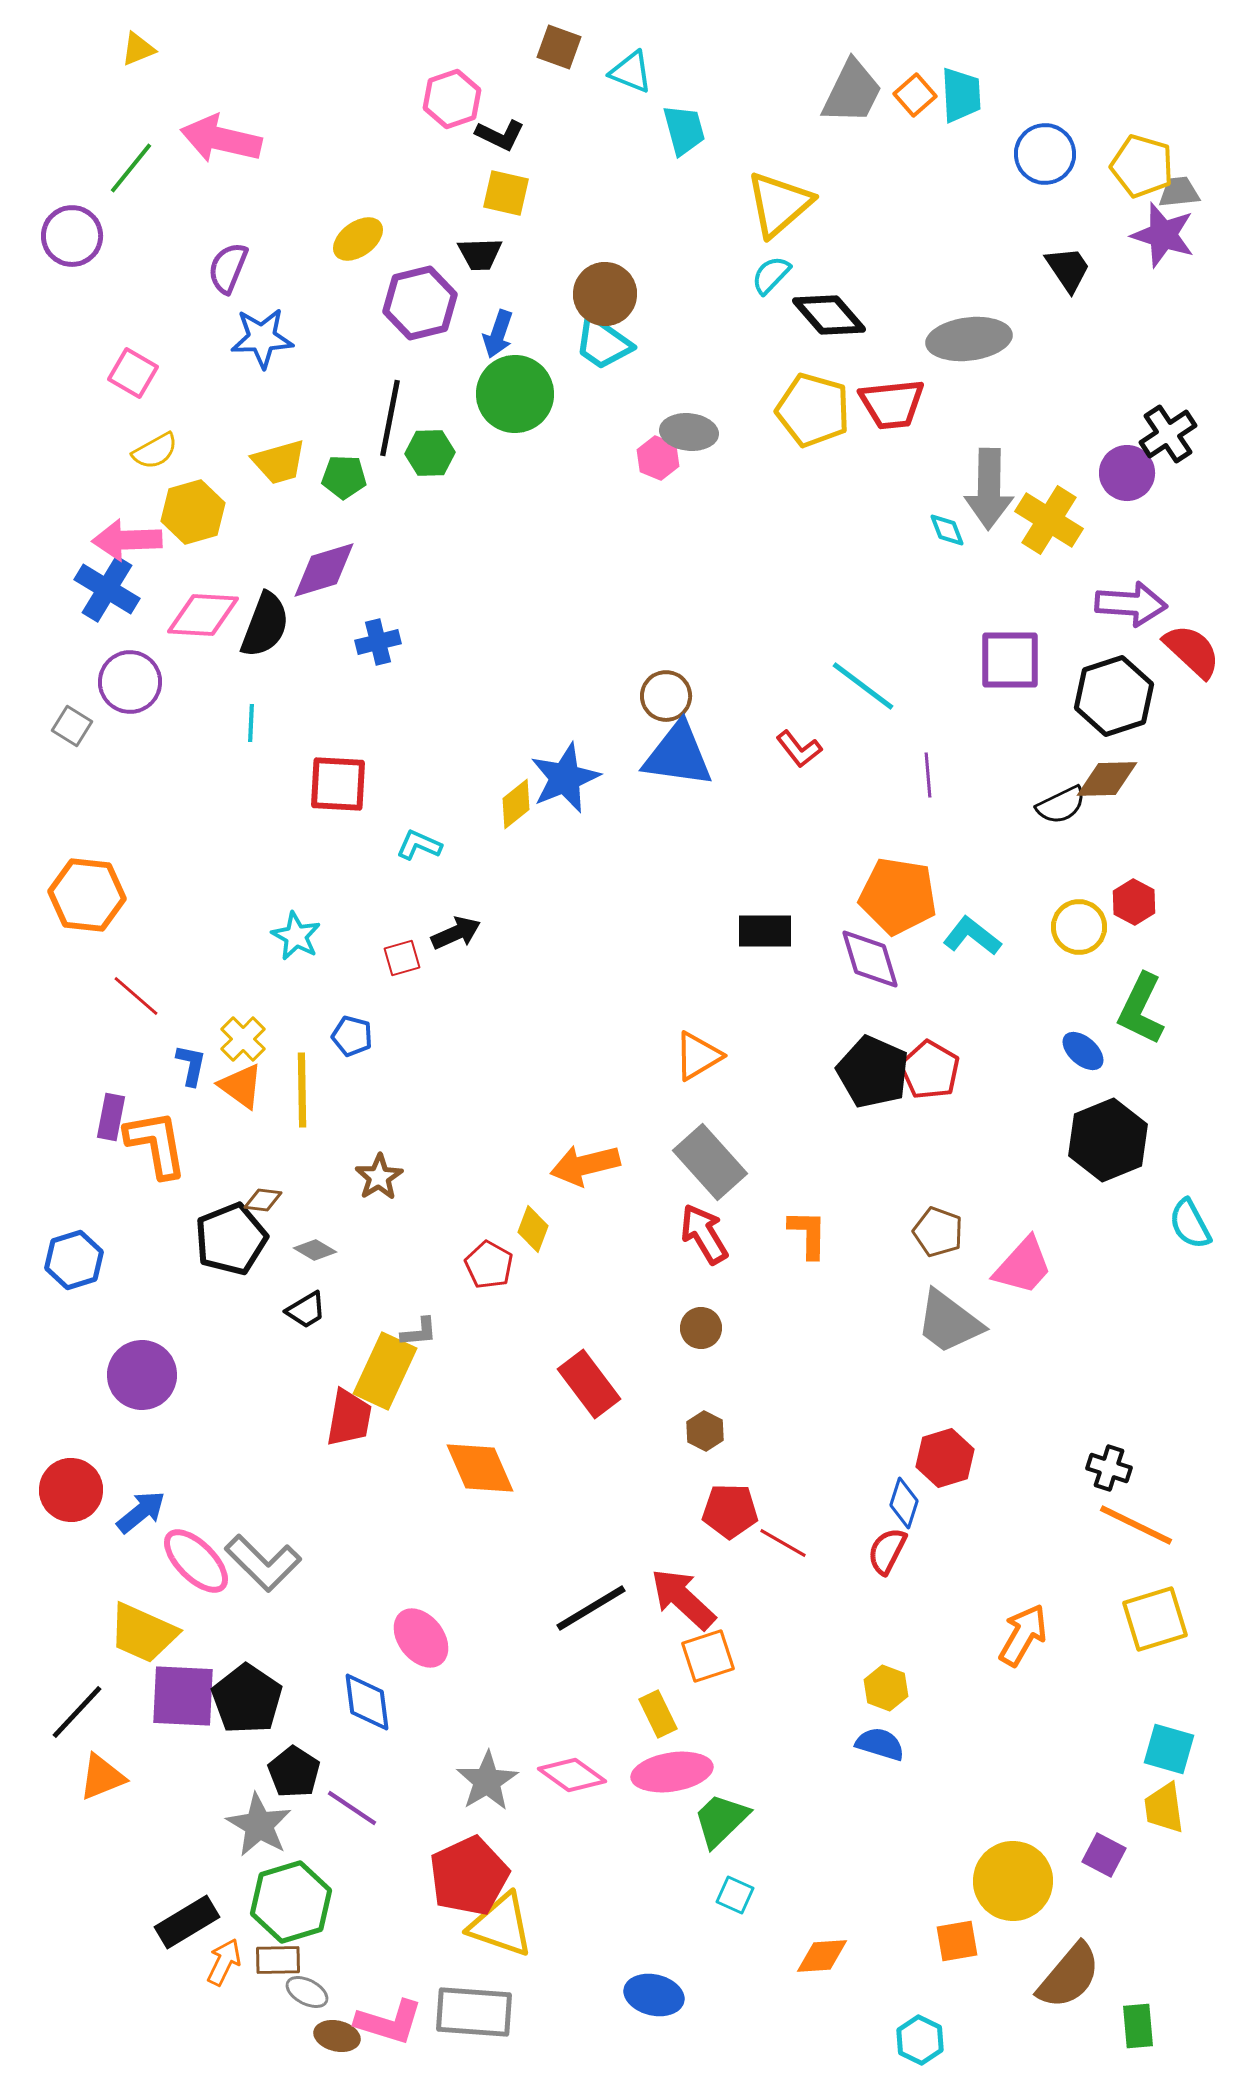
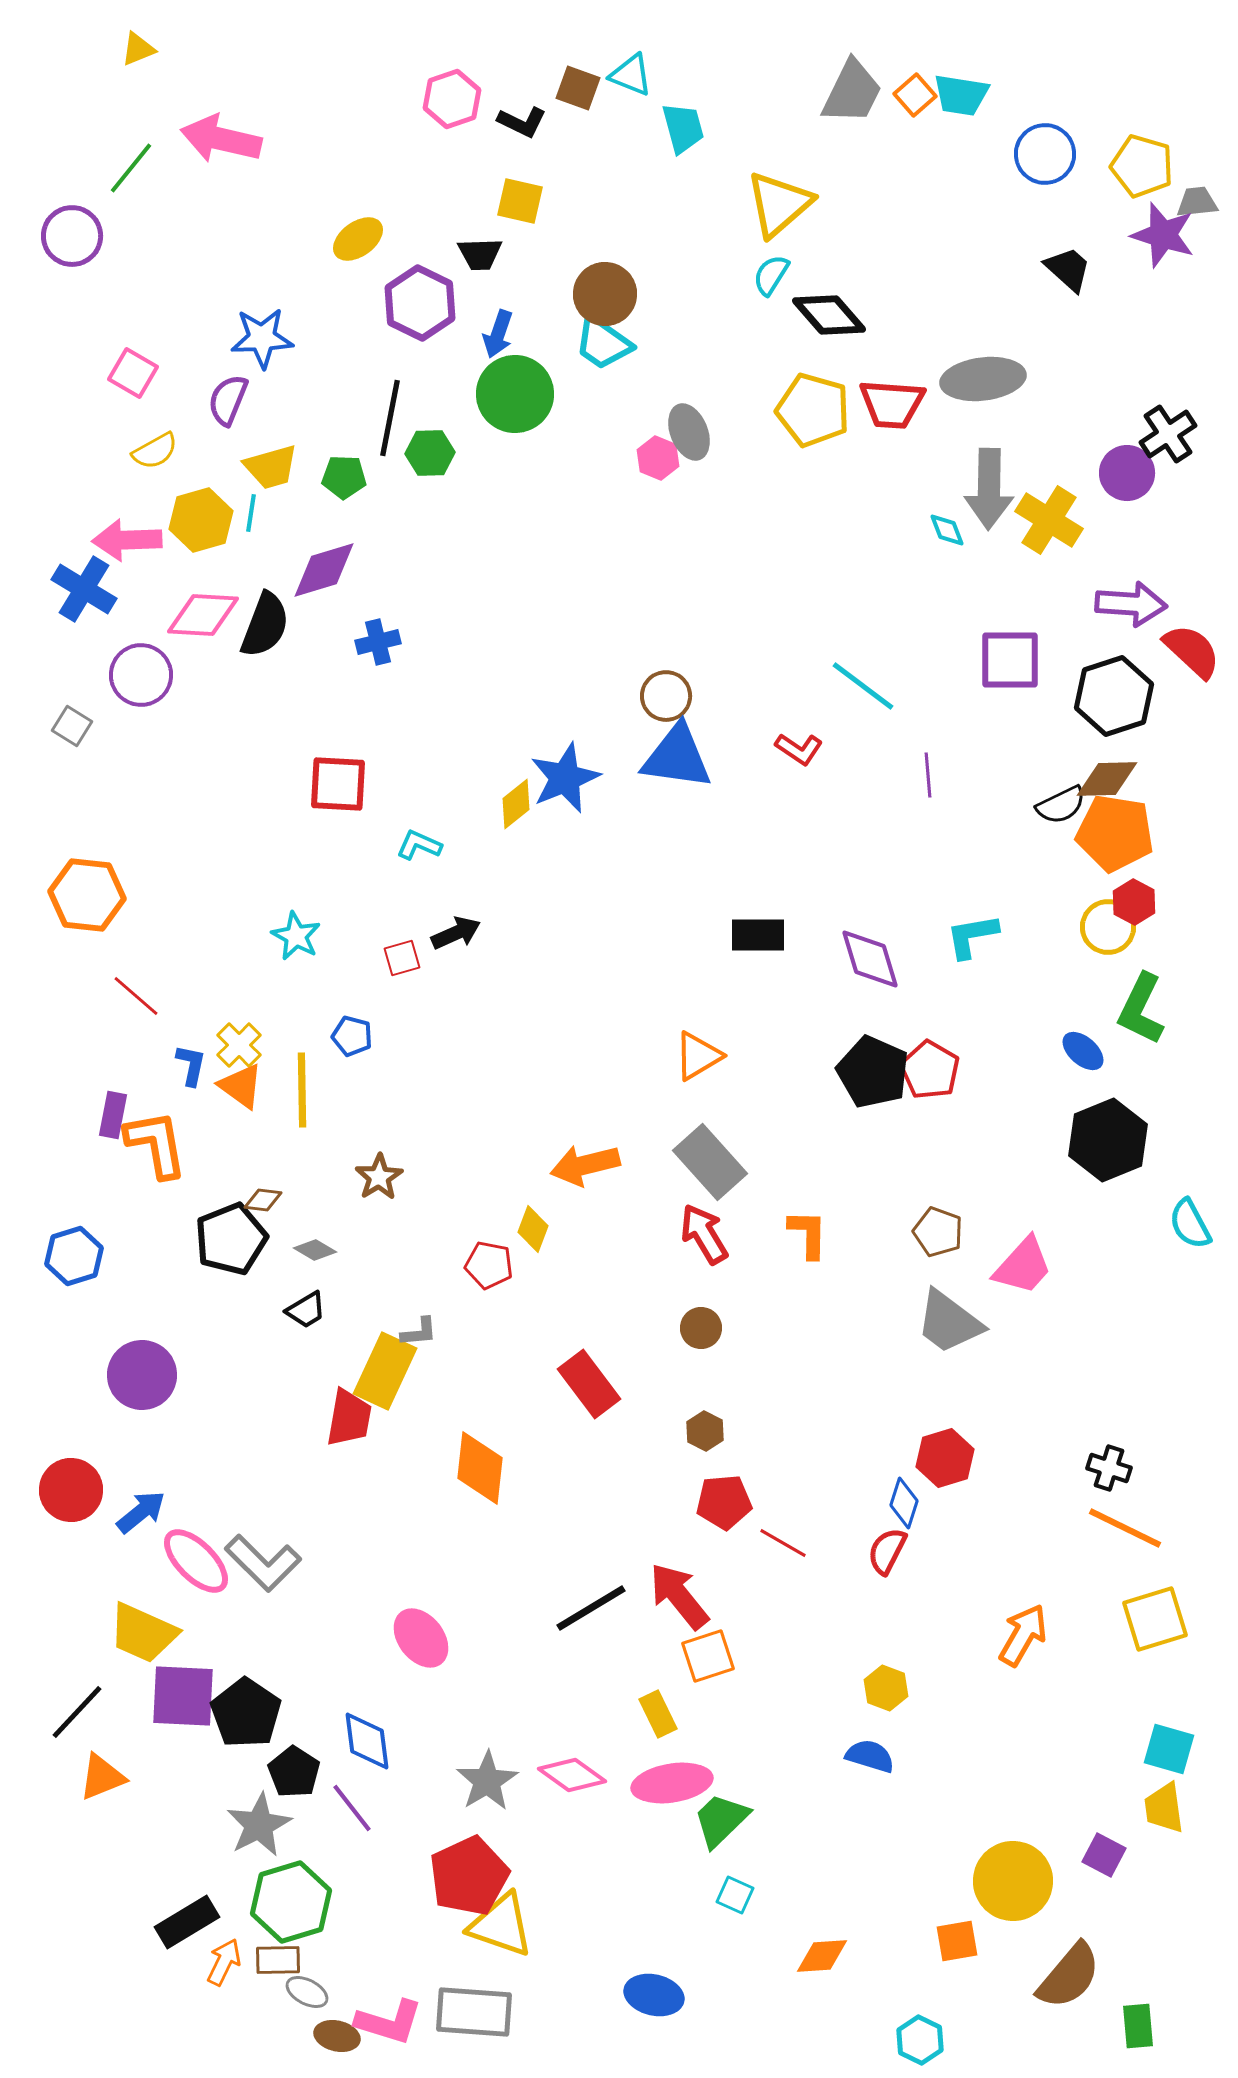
brown square at (559, 47): moved 19 px right, 41 px down
cyan triangle at (631, 72): moved 3 px down
cyan trapezoid at (961, 95): rotated 102 degrees clockwise
cyan trapezoid at (684, 130): moved 1 px left, 2 px up
black L-shape at (500, 135): moved 22 px right, 13 px up
gray trapezoid at (1179, 192): moved 18 px right, 10 px down
yellow square at (506, 193): moved 14 px right, 8 px down
purple semicircle at (228, 268): moved 132 px down
black trapezoid at (1068, 269): rotated 14 degrees counterclockwise
cyan semicircle at (771, 275): rotated 12 degrees counterclockwise
purple hexagon at (420, 303): rotated 20 degrees counterclockwise
gray ellipse at (969, 339): moved 14 px right, 40 px down
red trapezoid at (892, 404): rotated 10 degrees clockwise
gray ellipse at (689, 432): rotated 62 degrees clockwise
yellow trapezoid at (279, 462): moved 8 px left, 5 px down
yellow hexagon at (193, 512): moved 8 px right, 8 px down
blue cross at (107, 589): moved 23 px left
purple circle at (130, 682): moved 11 px right, 7 px up
cyan line at (251, 723): moved 210 px up; rotated 6 degrees clockwise
red L-shape at (799, 749): rotated 18 degrees counterclockwise
blue triangle at (678, 755): moved 1 px left, 2 px down
orange pentagon at (898, 896): moved 217 px right, 63 px up
yellow circle at (1079, 927): moved 29 px right
black rectangle at (765, 931): moved 7 px left, 4 px down
cyan L-shape at (972, 936): rotated 48 degrees counterclockwise
yellow cross at (243, 1039): moved 4 px left, 6 px down
purple rectangle at (111, 1117): moved 2 px right, 2 px up
blue hexagon at (74, 1260): moved 4 px up
red pentagon at (489, 1265): rotated 18 degrees counterclockwise
orange diamond at (480, 1468): rotated 30 degrees clockwise
red pentagon at (730, 1511): moved 6 px left, 9 px up; rotated 6 degrees counterclockwise
orange line at (1136, 1525): moved 11 px left, 3 px down
red arrow at (683, 1599): moved 4 px left, 3 px up; rotated 8 degrees clockwise
black pentagon at (247, 1699): moved 1 px left, 14 px down
blue diamond at (367, 1702): moved 39 px down
blue semicircle at (880, 1744): moved 10 px left, 12 px down
pink ellipse at (672, 1772): moved 11 px down
purple line at (352, 1808): rotated 18 degrees clockwise
gray star at (259, 1825): rotated 14 degrees clockwise
